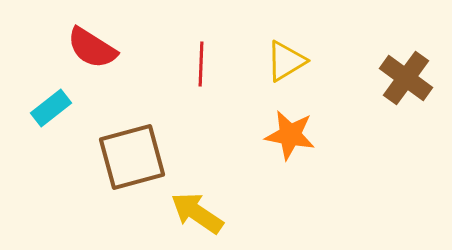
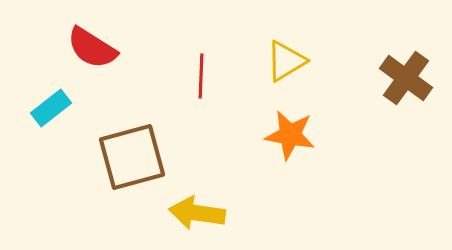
red line: moved 12 px down
yellow arrow: rotated 26 degrees counterclockwise
